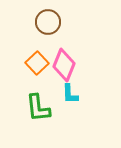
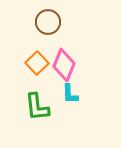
green L-shape: moved 1 px left, 1 px up
